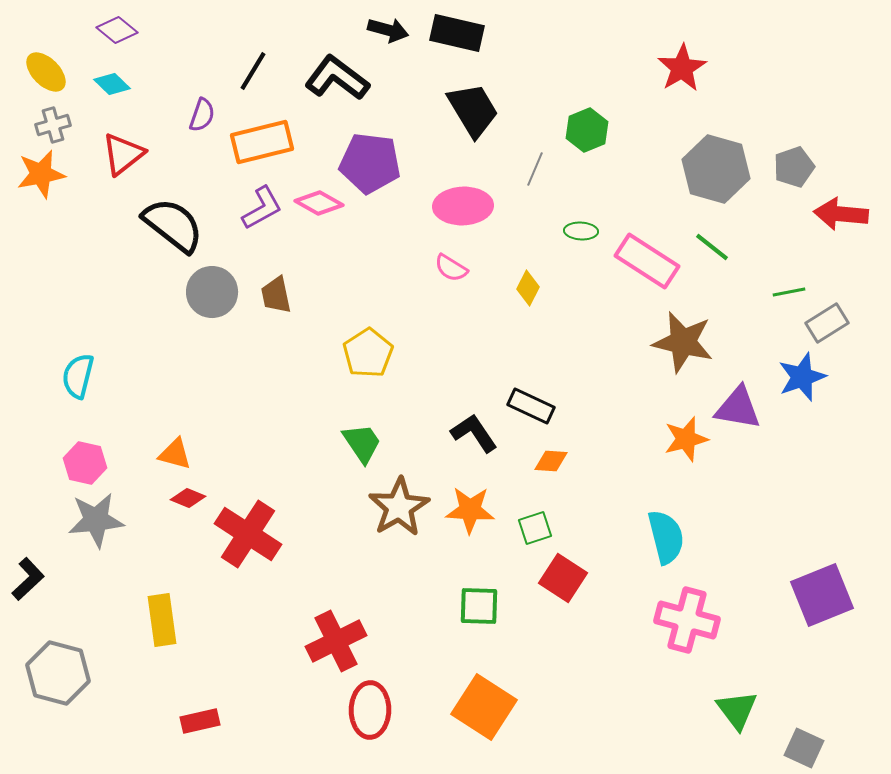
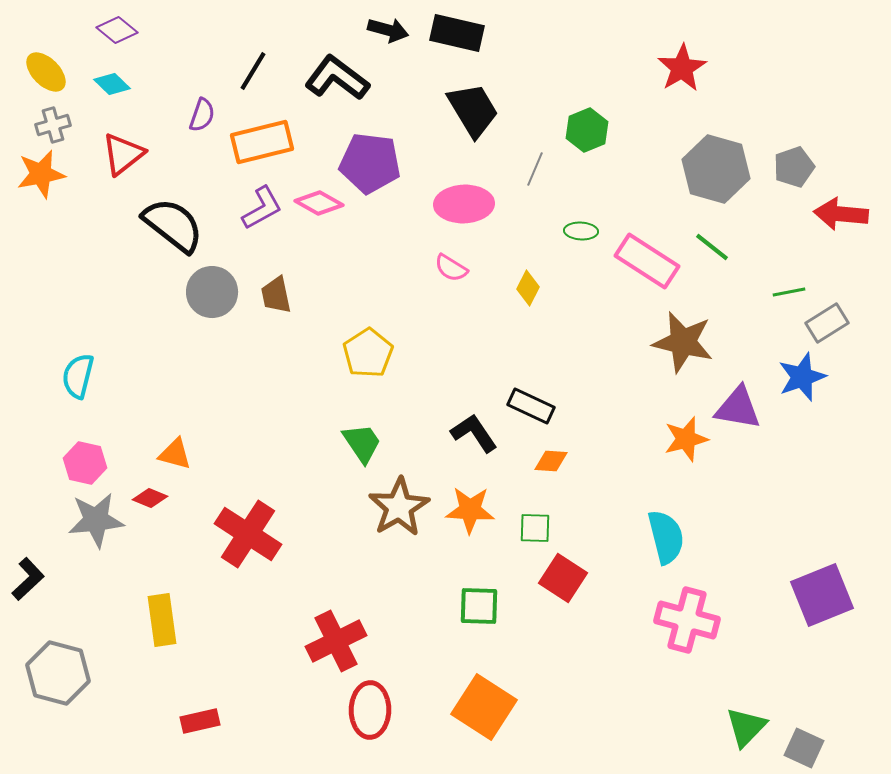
pink ellipse at (463, 206): moved 1 px right, 2 px up
red diamond at (188, 498): moved 38 px left
green square at (535, 528): rotated 20 degrees clockwise
green triangle at (737, 710): moved 9 px right, 17 px down; rotated 21 degrees clockwise
